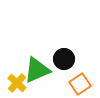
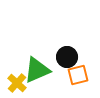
black circle: moved 3 px right, 2 px up
orange square: moved 2 px left, 9 px up; rotated 20 degrees clockwise
